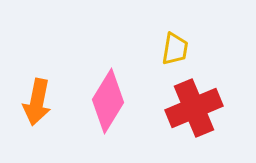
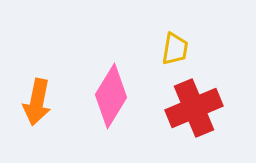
pink diamond: moved 3 px right, 5 px up
